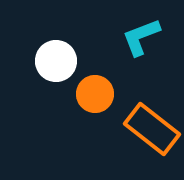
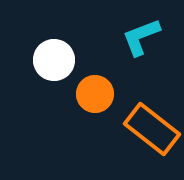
white circle: moved 2 px left, 1 px up
